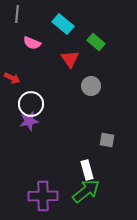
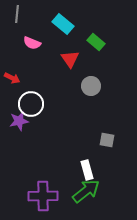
purple star: moved 10 px left
